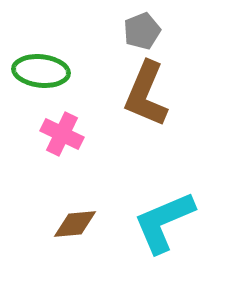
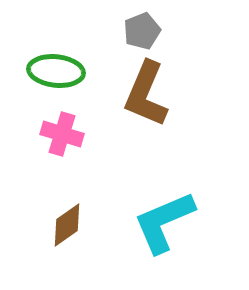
green ellipse: moved 15 px right
pink cross: rotated 9 degrees counterclockwise
brown diamond: moved 8 px left, 1 px down; rotated 30 degrees counterclockwise
